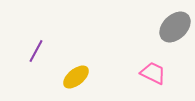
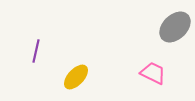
purple line: rotated 15 degrees counterclockwise
yellow ellipse: rotated 8 degrees counterclockwise
